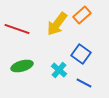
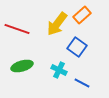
blue square: moved 4 px left, 7 px up
cyan cross: rotated 14 degrees counterclockwise
blue line: moved 2 px left
